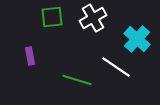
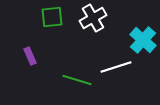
cyan cross: moved 6 px right, 1 px down
purple rectangle: rotated 12 degrees counterclockwise
white line: rotated 52 degrees counterclockwise
